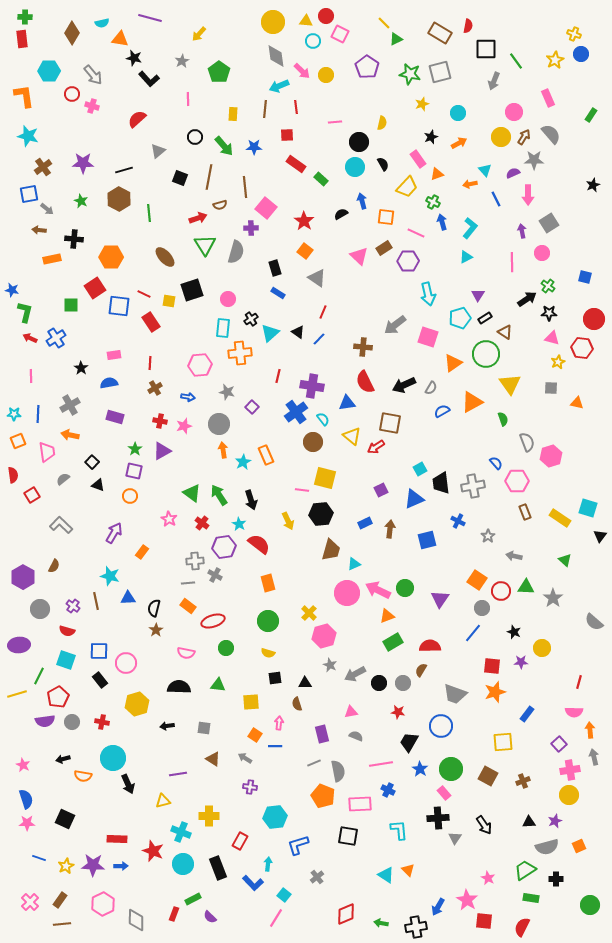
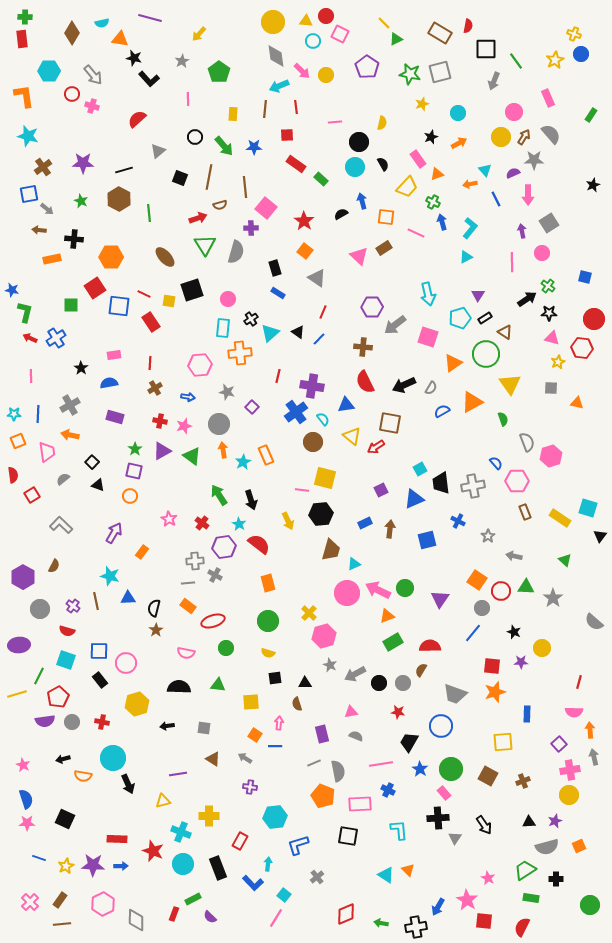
purple hexagon at (408, 261): moved 36 px left, 46 px down
blue triangle at (347, 403): moved 1 px left, 2 px down
green triangle at (192, 493): moved 37 px up
blue rectangle at (527, 714): rotated 35 degrees counterclockwise
